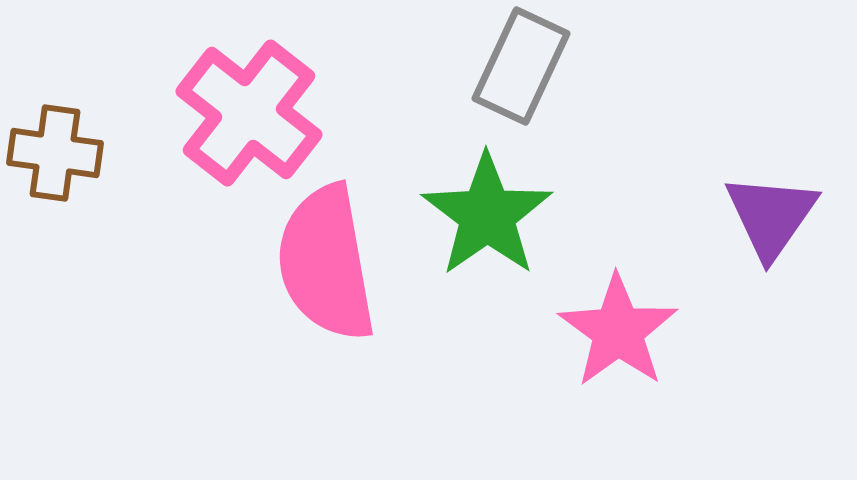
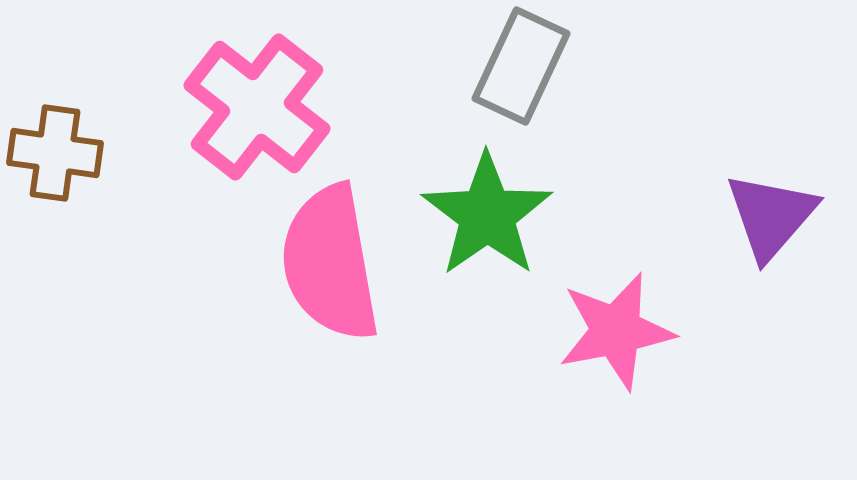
pink cross: moved 8 px right, 6 px up
purple triangle: rotated 6 degrees clockwise
pink semicircle: moved 4 px right
pink star: moved 2 px left; rotated 25 degrees clockwise
